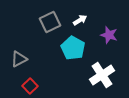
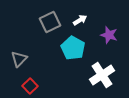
gray triangle: rotated 18 degrees counterclockwise
